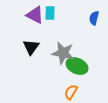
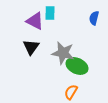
purple triangle: moved 6 px down
